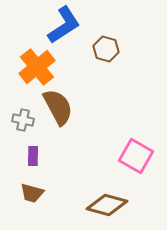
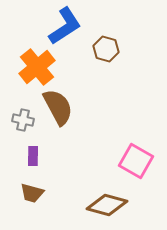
blue L-shape: moved 1 px right, 1 px down
pink square: moved 5 px down
